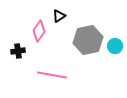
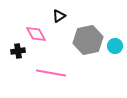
pink diamond: moved 3 px left, 3 px down; rotated 65 degrees counterclockwise
pink line: moved 1 px left, 2 px up
